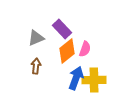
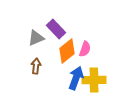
purple rectangle: moved 6 px left
